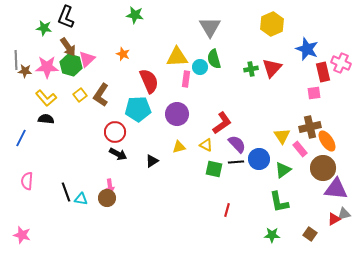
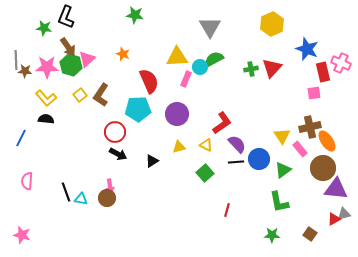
green semicircle at (214, 59): rotated 78 degrees clockwise
pink rectangle at (186, 79): rotated 14 degrees clockwise
green square at (214, 169): moved 9 px left, 4 px down; rotated 36 degrees clockwise
